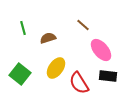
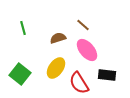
brown semicircle: moved 10 px right
pink ellipse: moved 14 px left
black rectangle: moved 1 px left, 1 px up
